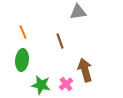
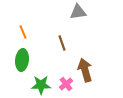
brown line: moved 2 px right, 2 px down
green star: rotated 12 degrees counterclockwise
